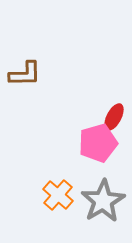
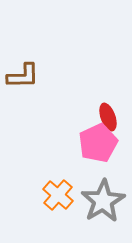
brown L-shape: moved 2 px left, 2 px down
red ellipse: moved 6 px left; rotated 48 degrees counterclockwise
pink pentagon: rotated 9 degrees counterclockwise
